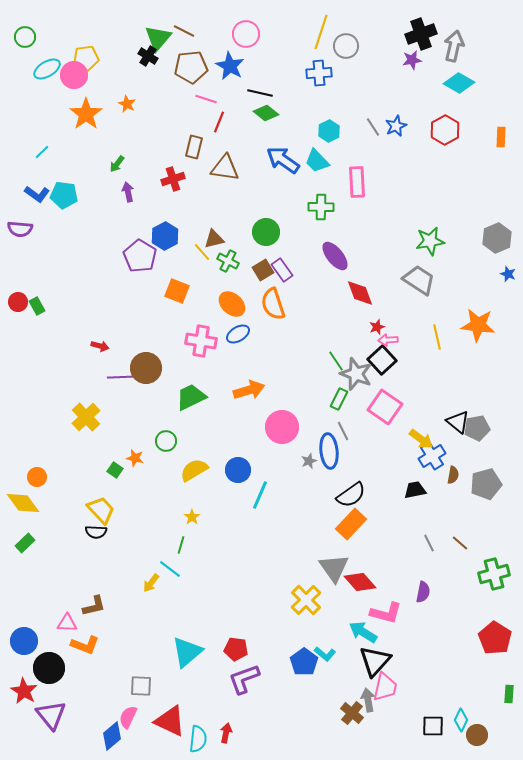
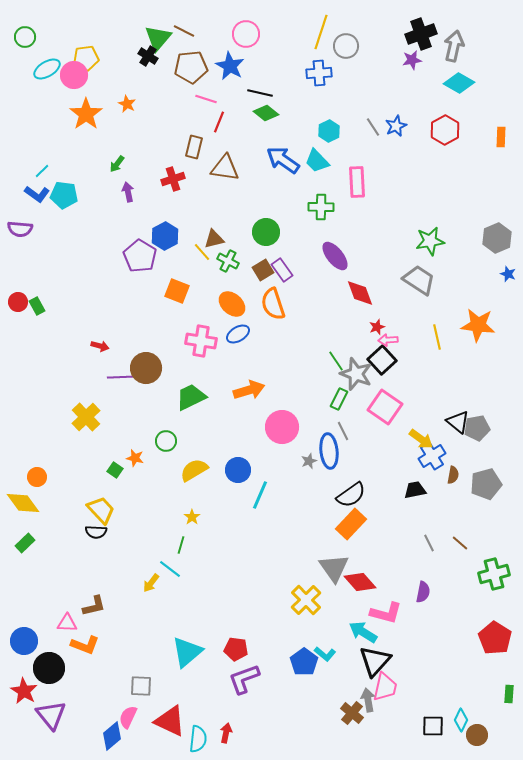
cyan line at (42, 152): moved 19 px down
